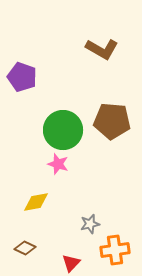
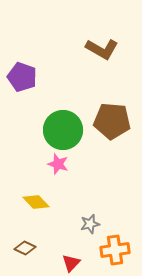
yellow diamond: rotated 56 degrees clockwise
